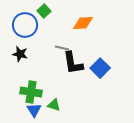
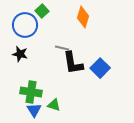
green square: moved 2 px left
orange diamond: moved 6 px up; rotated 70 degrees counterclockwise
